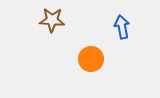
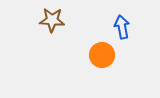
orange circle: moved 11 px right, 4 px up
